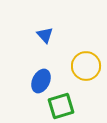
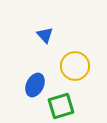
yellow circle: moved 11 px left
blue ellipse: moved 6 px left, 4 px down
